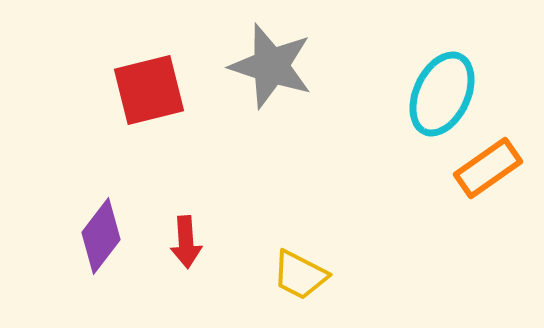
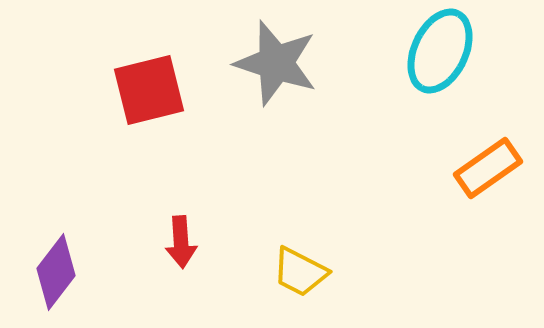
gray star: moved 5 px right, 3 px up
cyan ellipse: moved 2 px left, 43 px up
purple diamond: moved 45 px left, 36 px down
red arrow: moved 5 px left
yellow trapezoid: moved 3 px up
